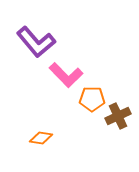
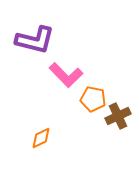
purple L-shape: moved 1 px left, 2 px up; rotated 36 degrees counterclockwise
orange pentagon: moved 1 px right; rotated 10 degrees clockwise
orange diamond: rotated 35 degrees counterclockwise
